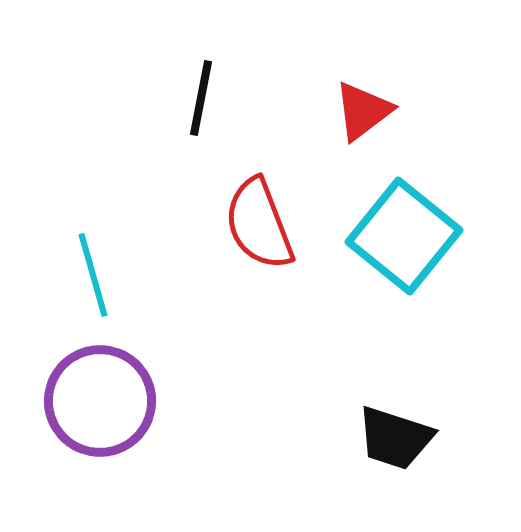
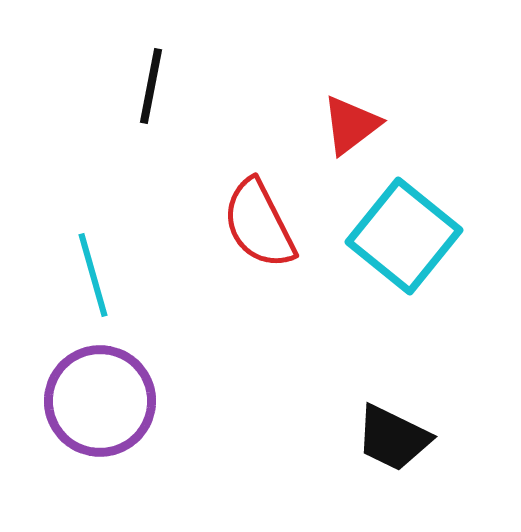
black line: moved 50 px left, 12 px up
red triangle: moved 12 px left, 14 px down
red semicircle: rotated 6 degrees counterclockwise
black trapezoid: moved 2 px left; rotated 8 degrees clockwise
